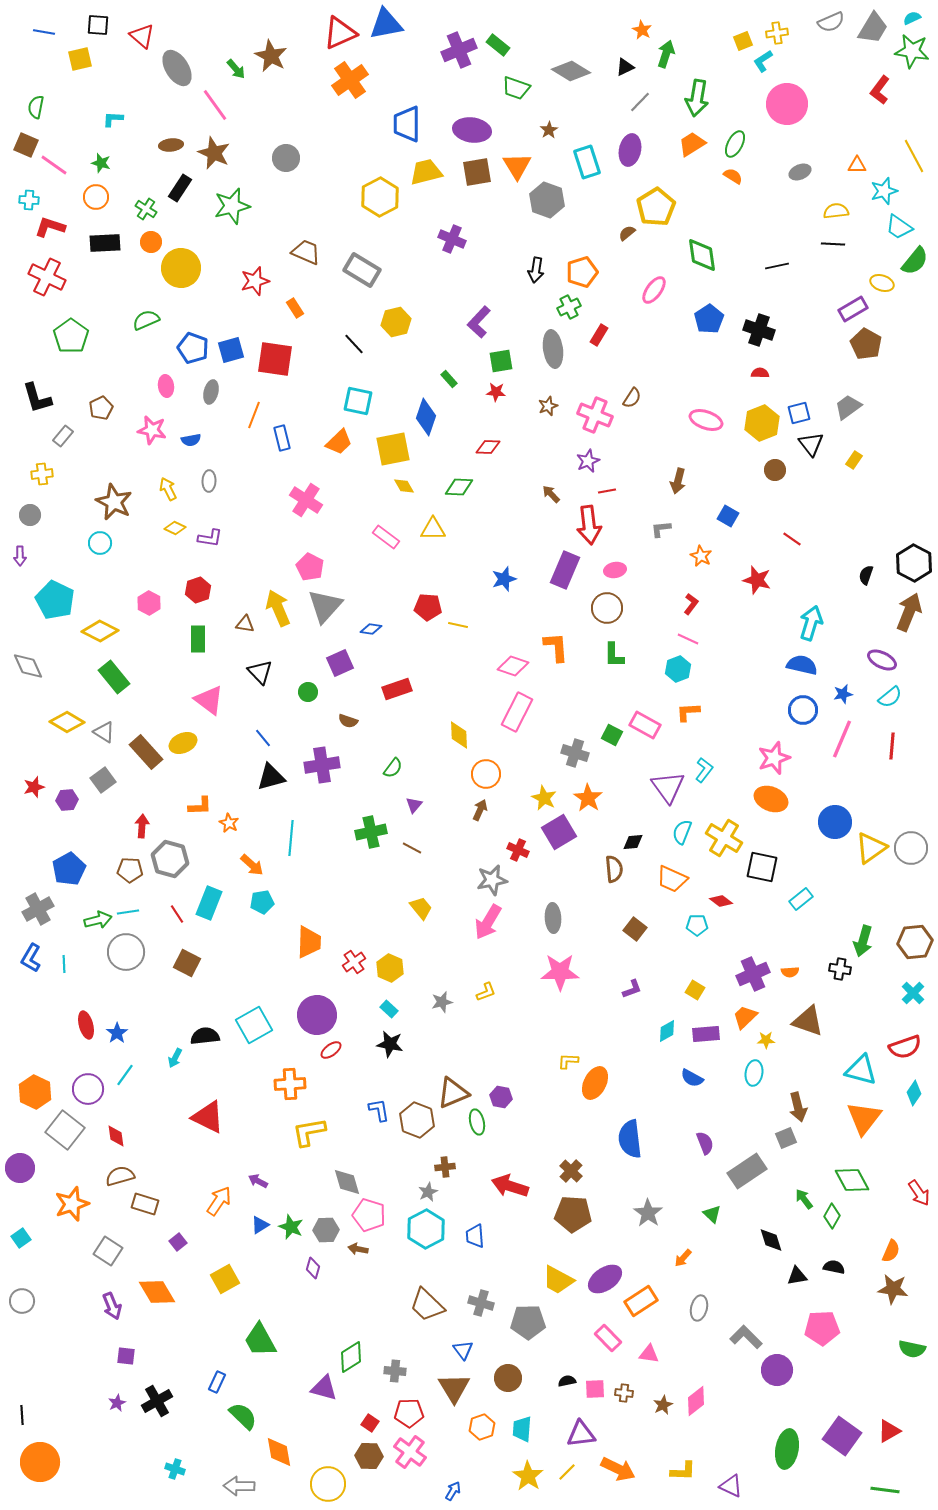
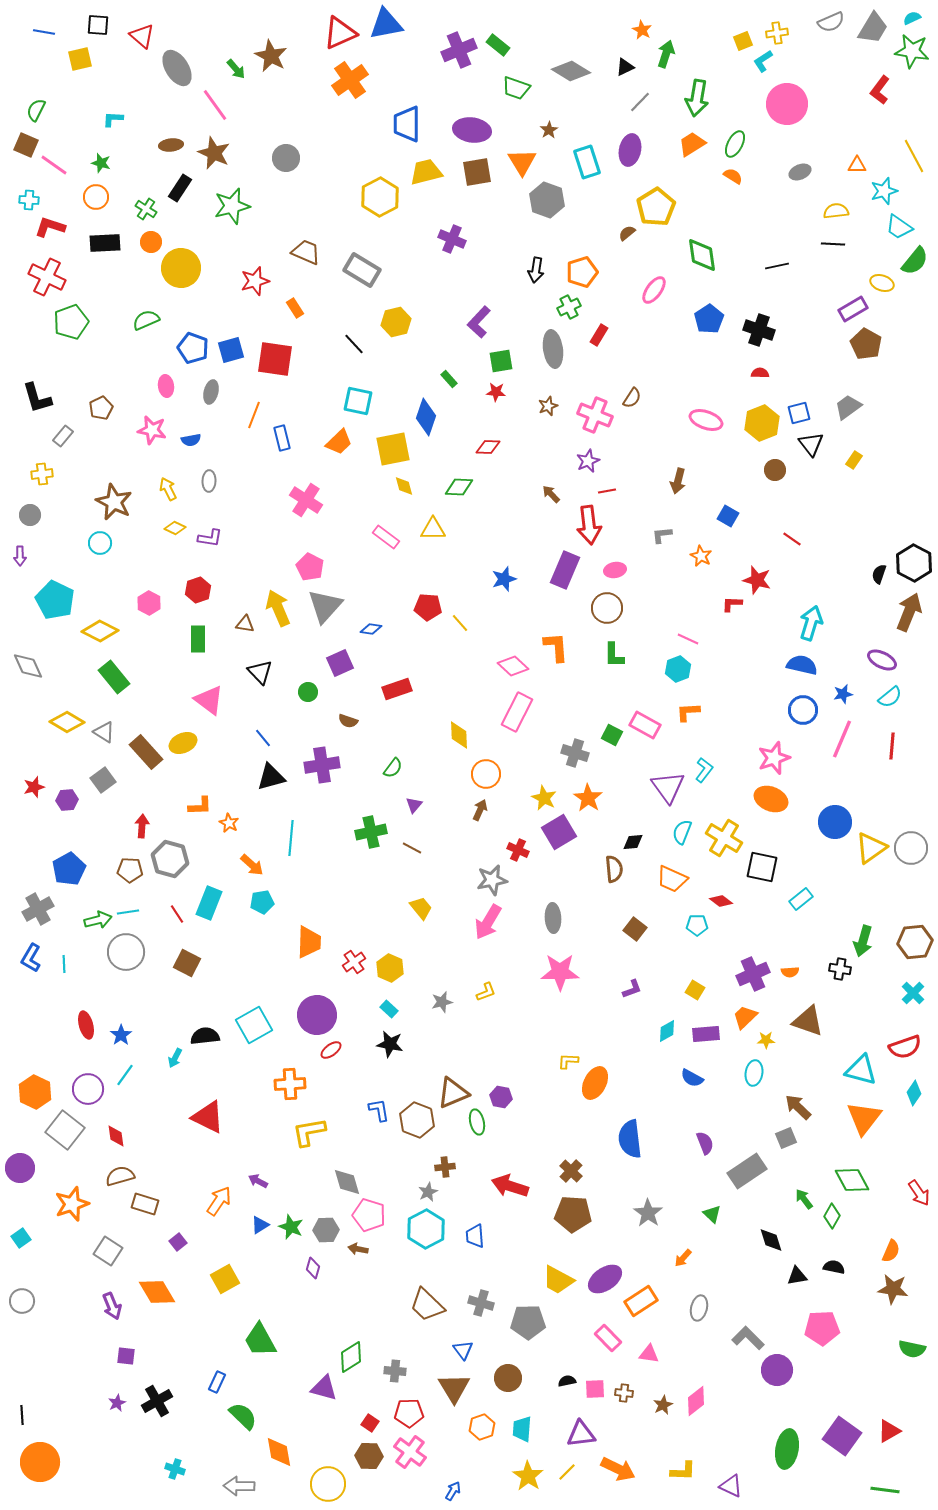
green semicircle at (36, 107): moved 3 px down; rotated 15 degrees clockwise
orange triangle at (517, 166): moved 5 px right, 4 px up
green pentagon at (71, 336): moved 14 px up; rotated 16 degrees clockwise
yellow diamond at (404, 486): rotated 15 degrees clockwise
gray L-shape at (661, 529): moved 1 px right, 6 px down
black semicircle at (866, 575): moved 13 px right, 1 px up
red L-shape at (691, 604): moved 41 px right; rotated 125 degrees counterclockwise
yellow line at (458, 625): moved 2 px right, 2 px up; rotated 36 degrees clockwise
pink diamond at (513, 666): rotated 24 degrees clockwise
blue star at (117, 1033): moved 4 px right, 2 px down
brown arrow at (798, 1107): rotated 148 degrees clockwise
gray L-shape at (746, 1337): moved 2 px right, 1 px down
